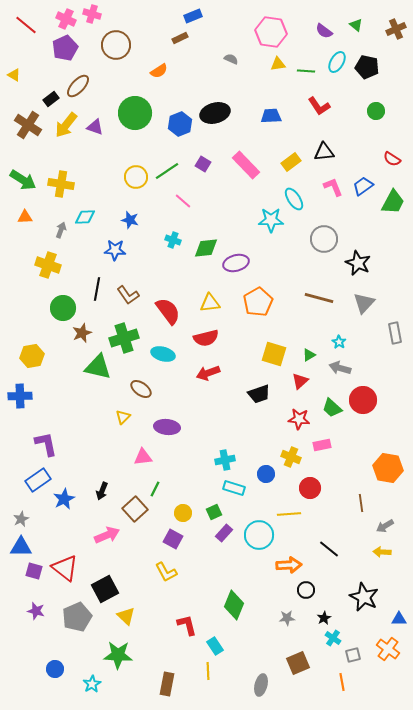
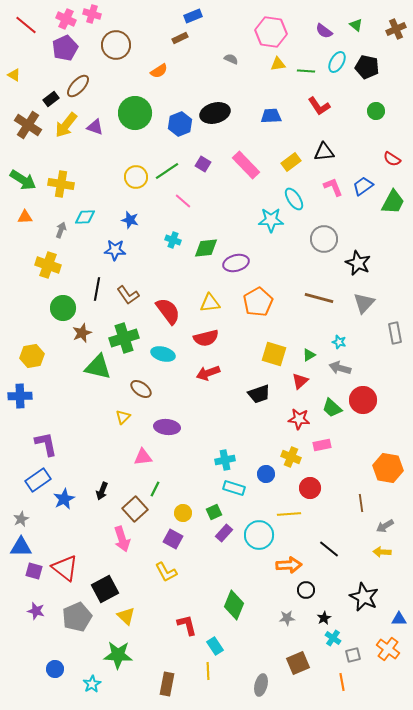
cyan star at (339, 342): rotated 16 degrees counterclockwise
pink arrow at (107, 535): moved 15 px right, 4 px down; rotated 95 degrees clockwise
